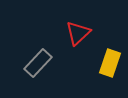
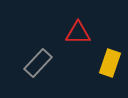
red triangle: rotated 44 degrees clockwise
